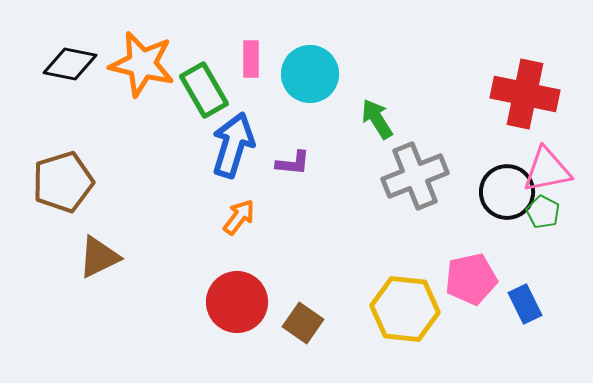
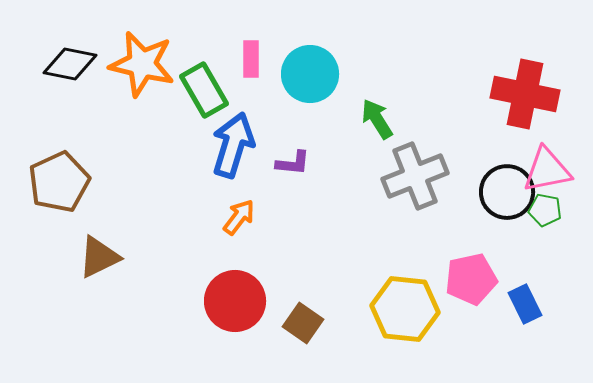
brown pentagon: moved 4 px left; rotated 8 degrees counterclockwise
green pentagon: moved 2 px right, 2 px up; rotated 16 degrees counterclockwise
red circle: moved 2 px left, 1 px up
